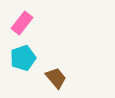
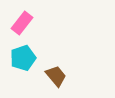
brown trapezoid: moved 2 px up
